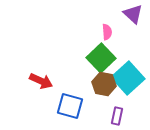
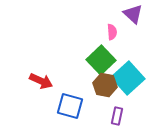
pink semicircle: moved 5 px right
green square: moved 2 px down
brown hexagon: moved 1 px right, 1 px down
